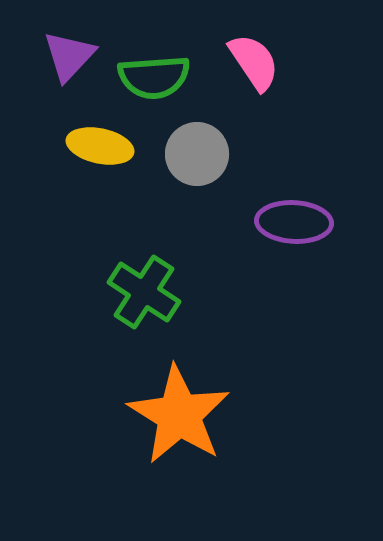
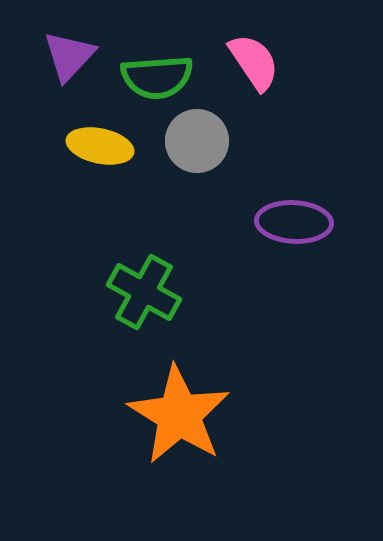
green semicircle: moved 3 px right
gray circle: moved 13 px up
green cross: rotated 4 degrees counterclockwise
